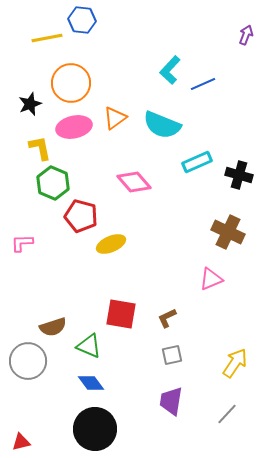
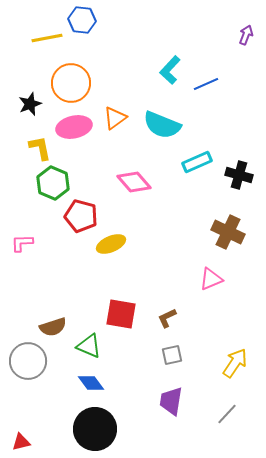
blue line: moved 3 px right
